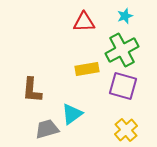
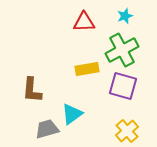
yellow cross: moved 1 px right, 1 px down
